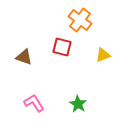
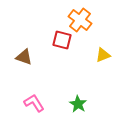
red square: moved 7 px up
